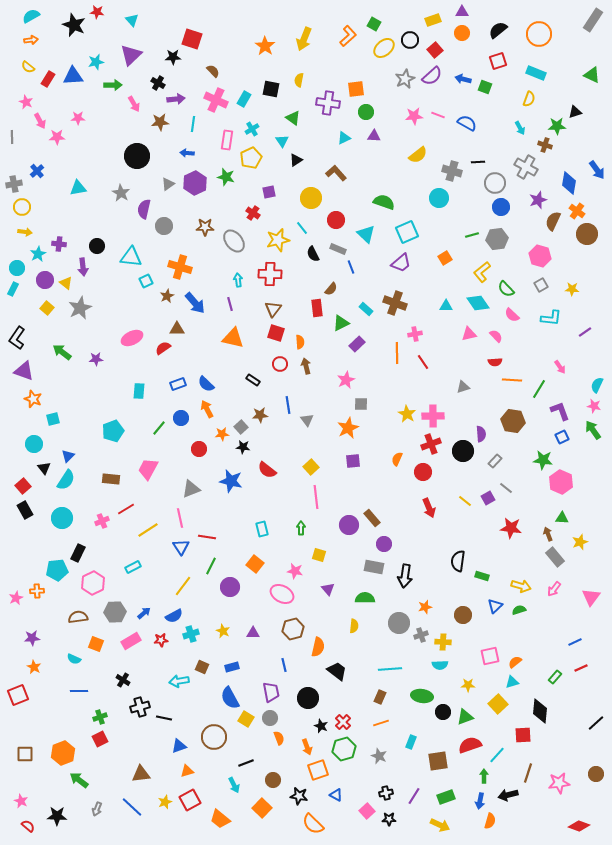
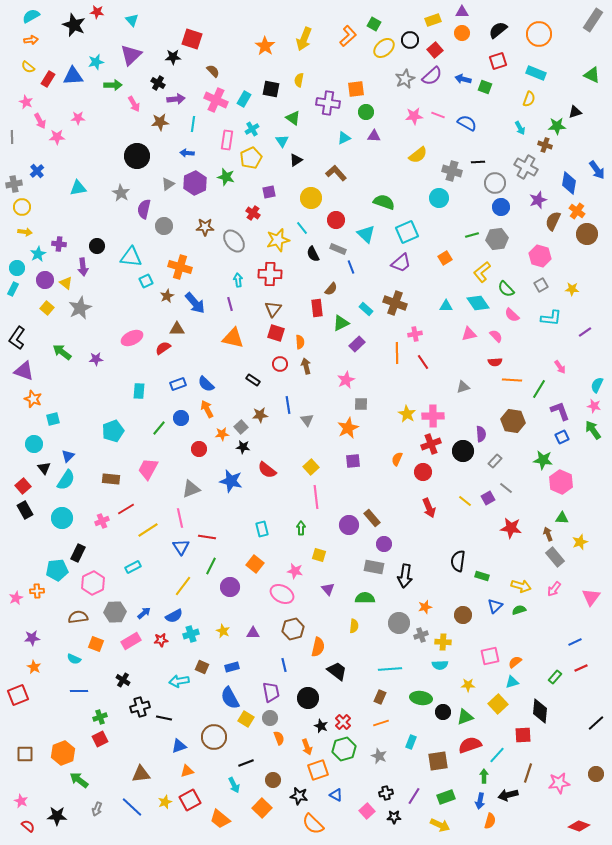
green ellipse at (422, 696): moved 1 px left, 2 px down
black star at (389, 819): moved 5 px right, 2 px up
